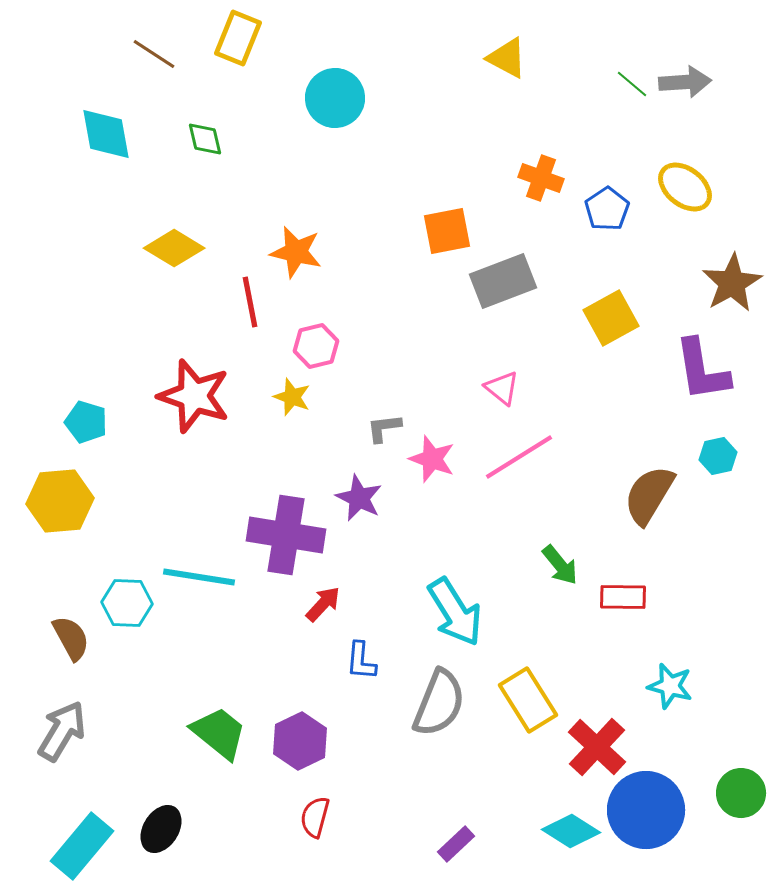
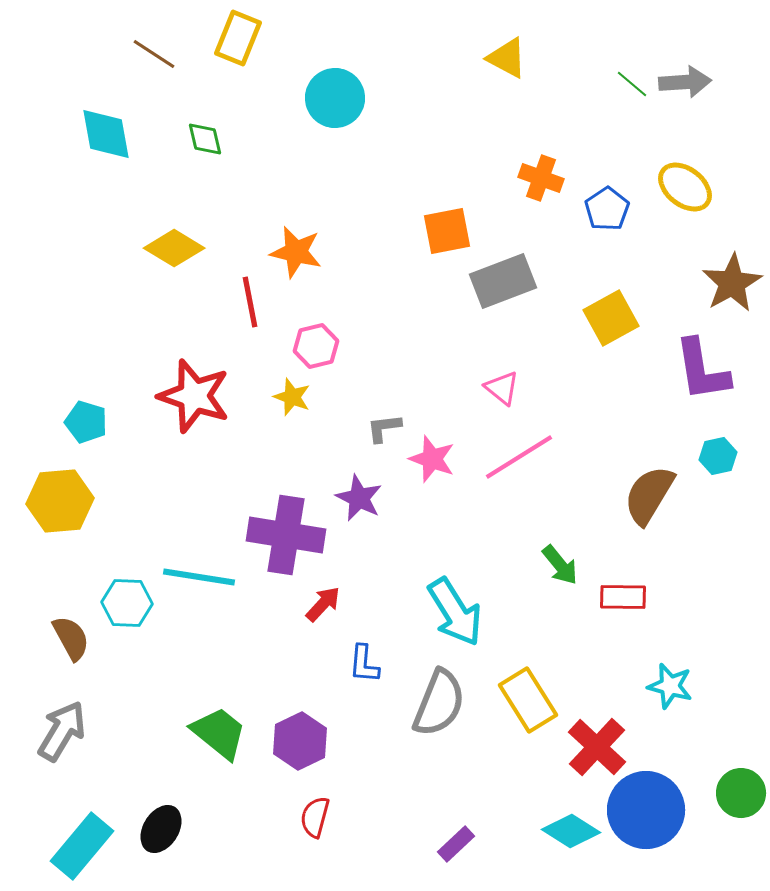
blue L-shape at (361, 661): moved 3 px right, 3 px down
